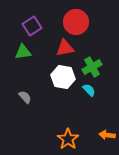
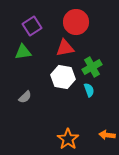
cyan semicircle: rotated 24 degrees clockwise
gray semicircle: rotated 88 degrees clockwise
